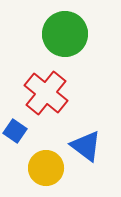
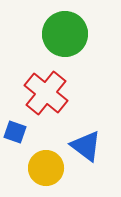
blue square: moved 1 px down; rotated 15 degrees counterclockwise
